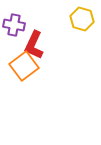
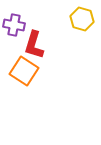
red L-shape: rotated 8 degrees counterclockwise
orange square: moved 5 px down; rotated 20 degrees counterclockwise
